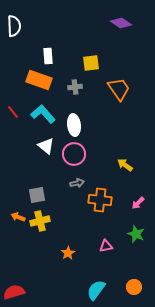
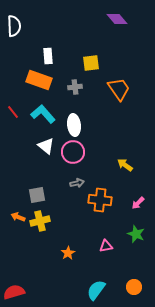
purple diamond: moved 4 px left, 4 px up; rotated 15 degrees clockwise
pink circle: moved 1 px left, 2 px up
